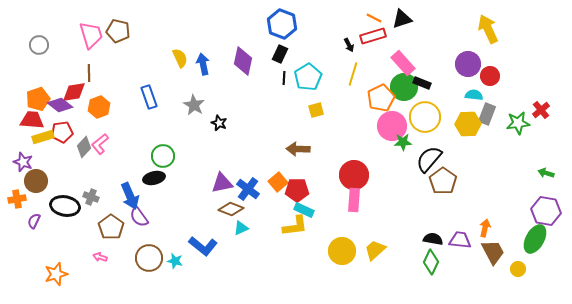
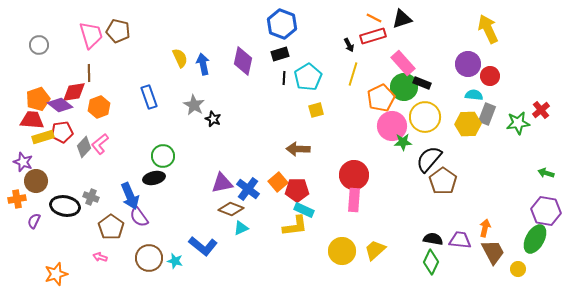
black rectangle at (280, 54): rotated 48 degrees clockwise
black star at (219, 123): moved 6 px left, 4 px up
